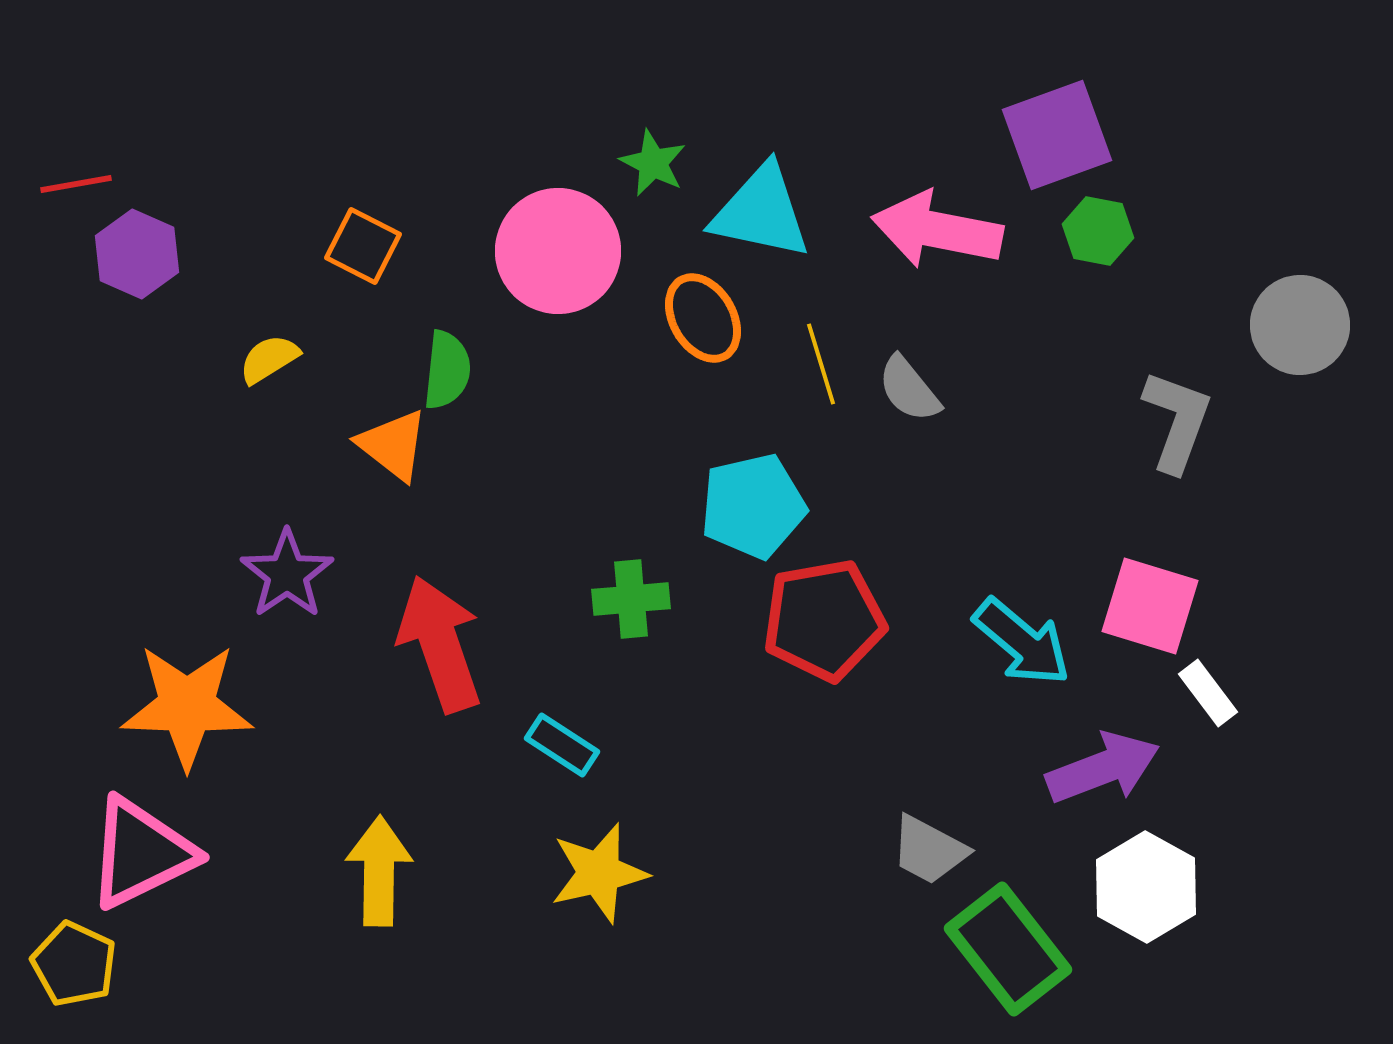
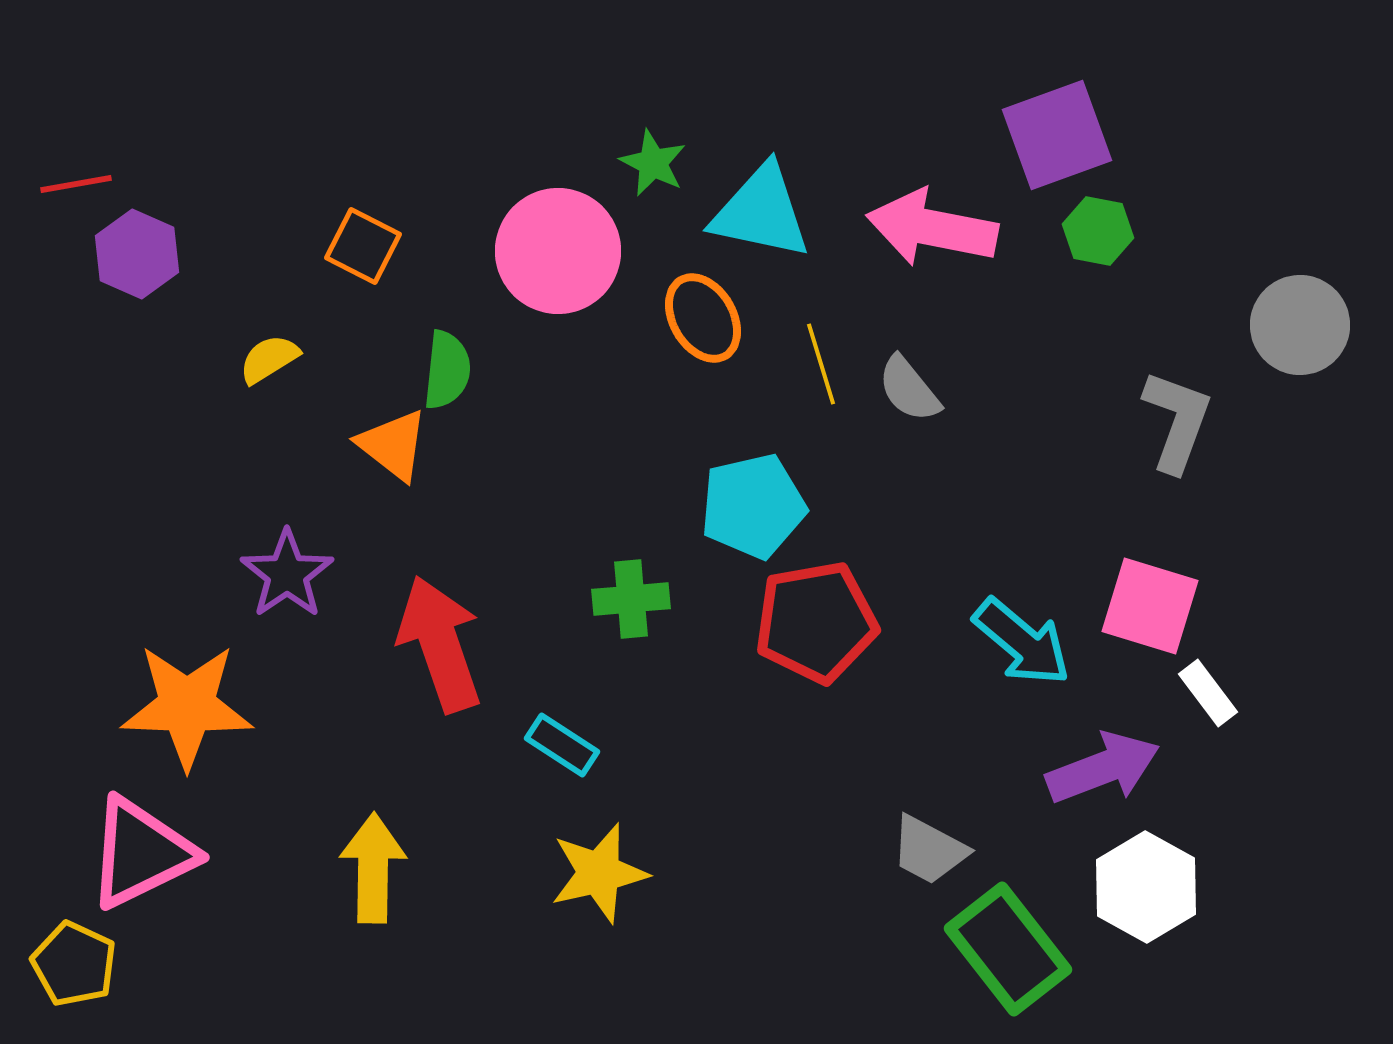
pink arrow: moved 5 px left, 2 px up
red pentagon: moved 8 px left, 2 px down
yellow arrow: moved 6 px left, 3 px up
